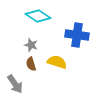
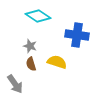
gray star: moved 1 px left, 1 px down
